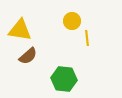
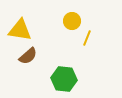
yellow line: rotated 28 degrees clockwise
